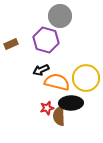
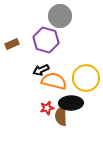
brown rectangle: moved 1 px right
orange semicircle: moved 3 px left, 1 px up
brown semicircle: moved 2 px right
